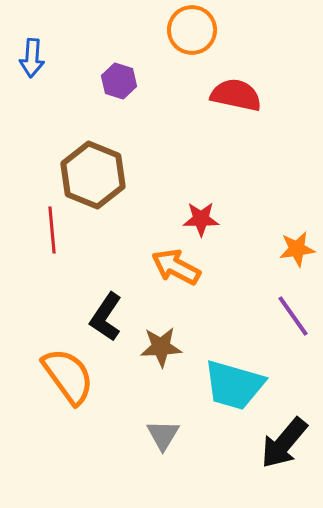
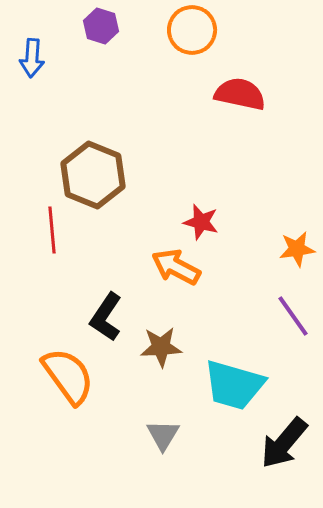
purple hexagon: moved 18 px left, 55 px up
red semicircle: moved 4 px right, 1 px up
red star: moved 3 px down; rotated 15 degrees clockwise
